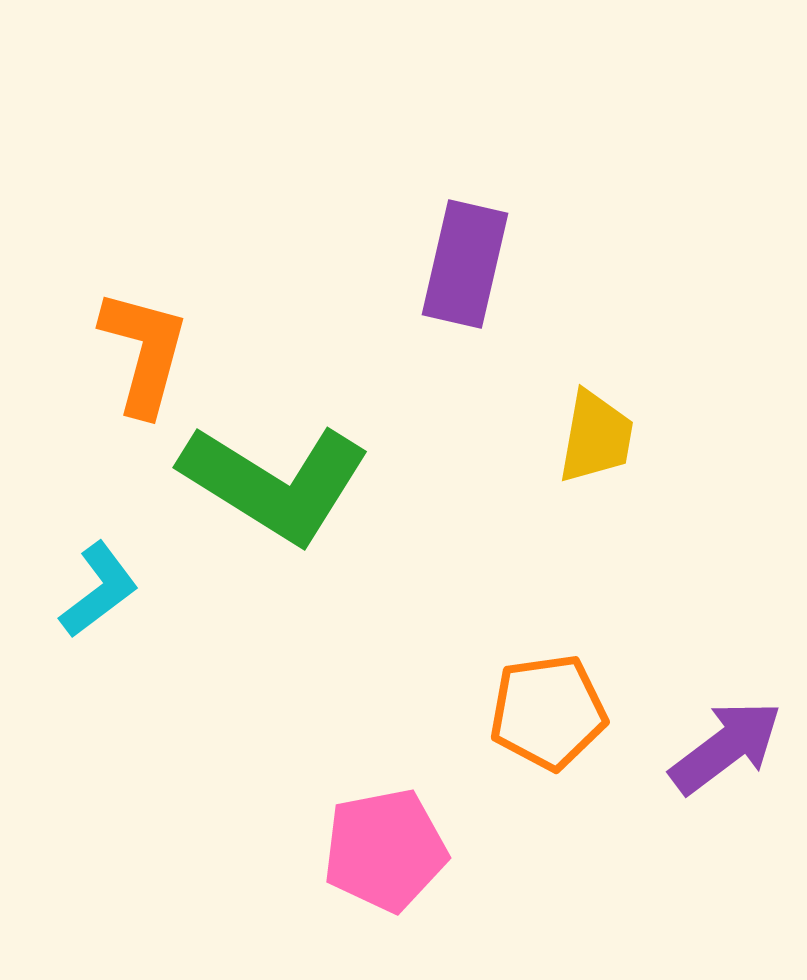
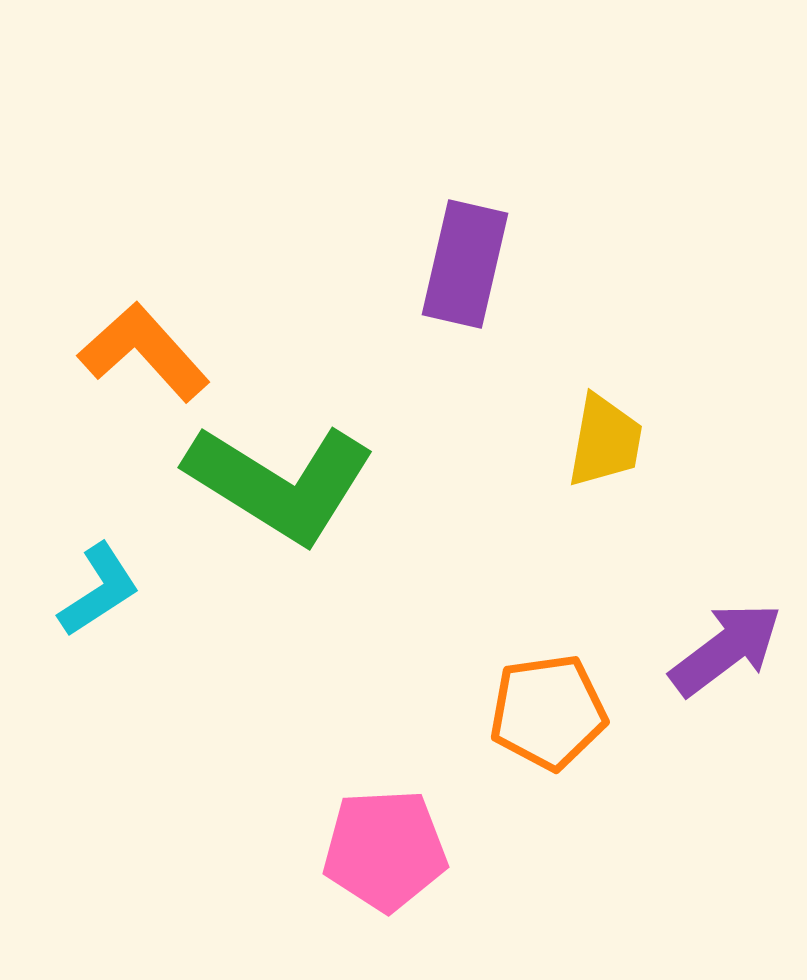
orange L-shape: rotated 57 degrees counterclockwise
yellow trapezoid: moved 9 px right, 4 px down
green L-shape: moved 5 px right
cyan L-shape: rotated 4 degrees clockwise
purple arrow: moved 98 px up
pink pentagon: rotated 8 degrees clockwise
